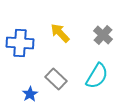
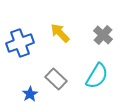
blue cross: rotated 24 degrees counterclockwise
